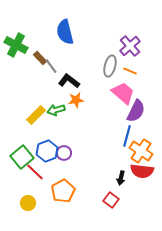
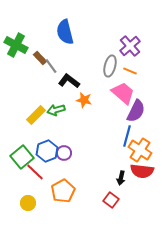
orange star: moved 8 px right; rotated 21 degrees clockwise
orange cross: moved 1 px left, 1 px up
